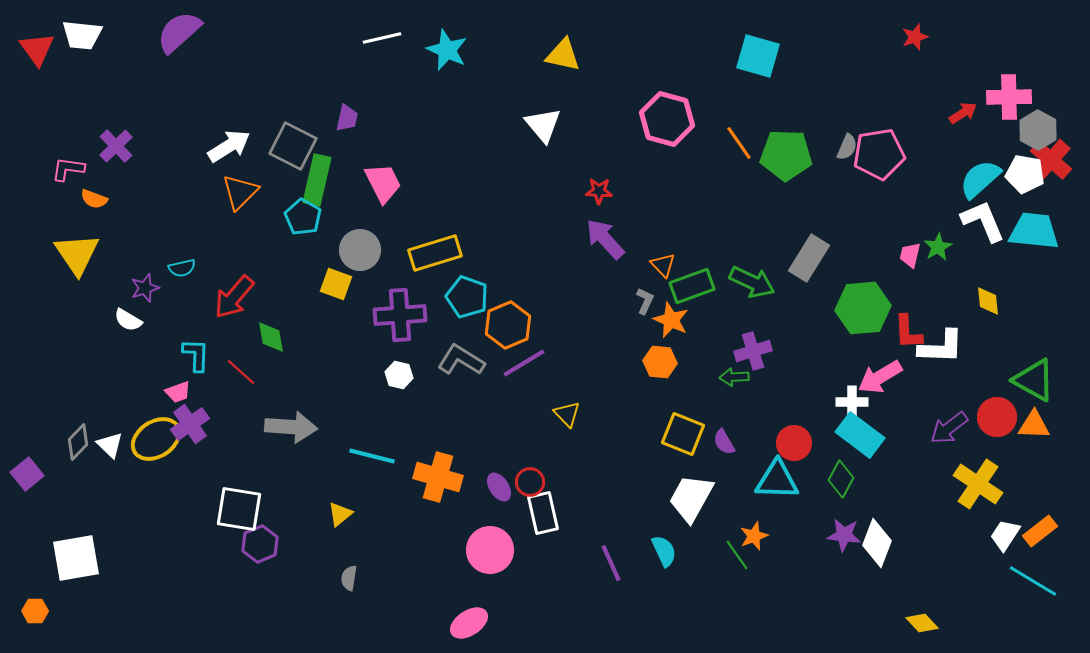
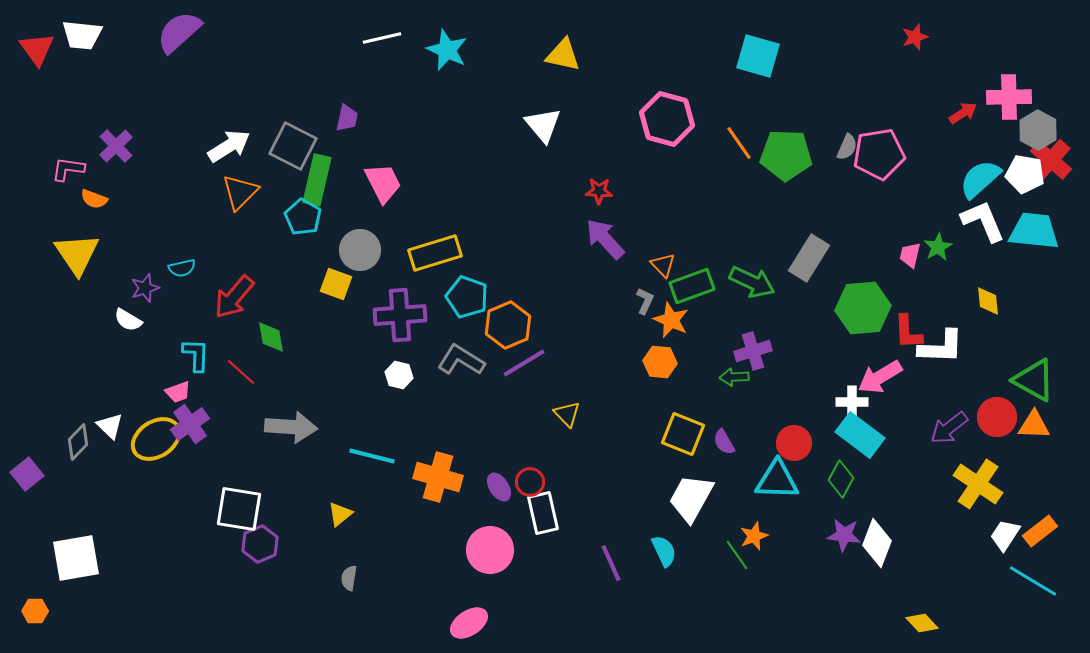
white triangle at (110, 445): moved 19 px up
